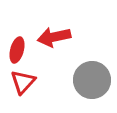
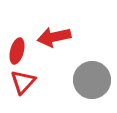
red ellipse: moved 1 px down
